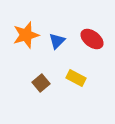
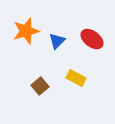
orange star: moved 4 px up
brown square: moved 1 px left, 3 px down
